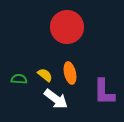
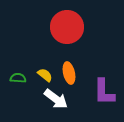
orange ellipse: moved 1 px left
green semicircle: moved 1 px left, 1 px up
